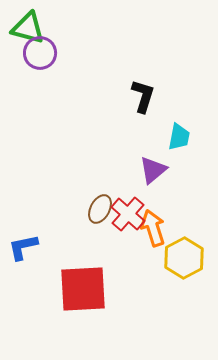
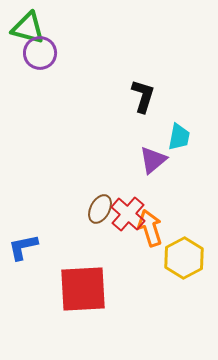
purple triangle: moved 10 px up
orange arrow: moved 3 px left
